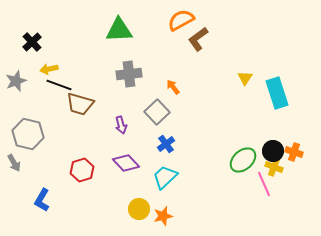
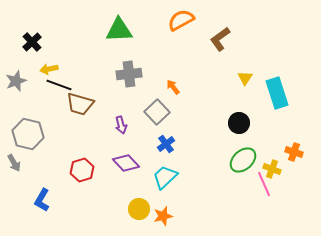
brown L-shape: moved 22 px right
black circle: moved 34 px left, 28 px up
yellow cross: moved 2 px left, 2 px down
